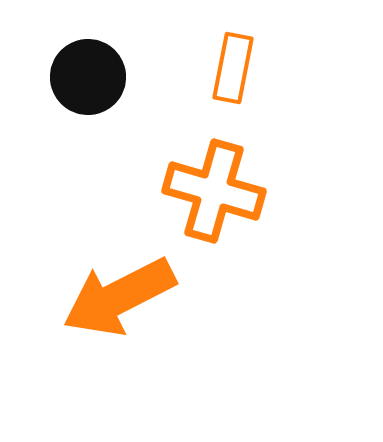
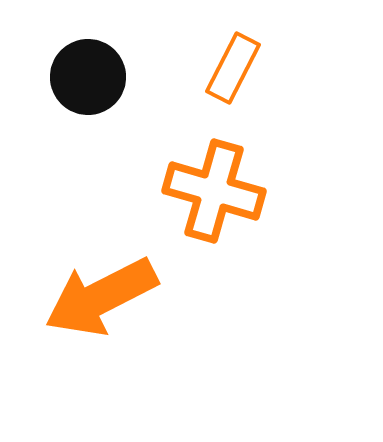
orange rectangle: rotated 16 degrees clockwise
orange arrow: moved 18 px left
